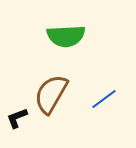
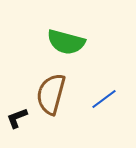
green semicircle: moved 6 px down; rotated 18 degrees clockwise
brown semicircle: rotated 15 degrees counterclockwise
